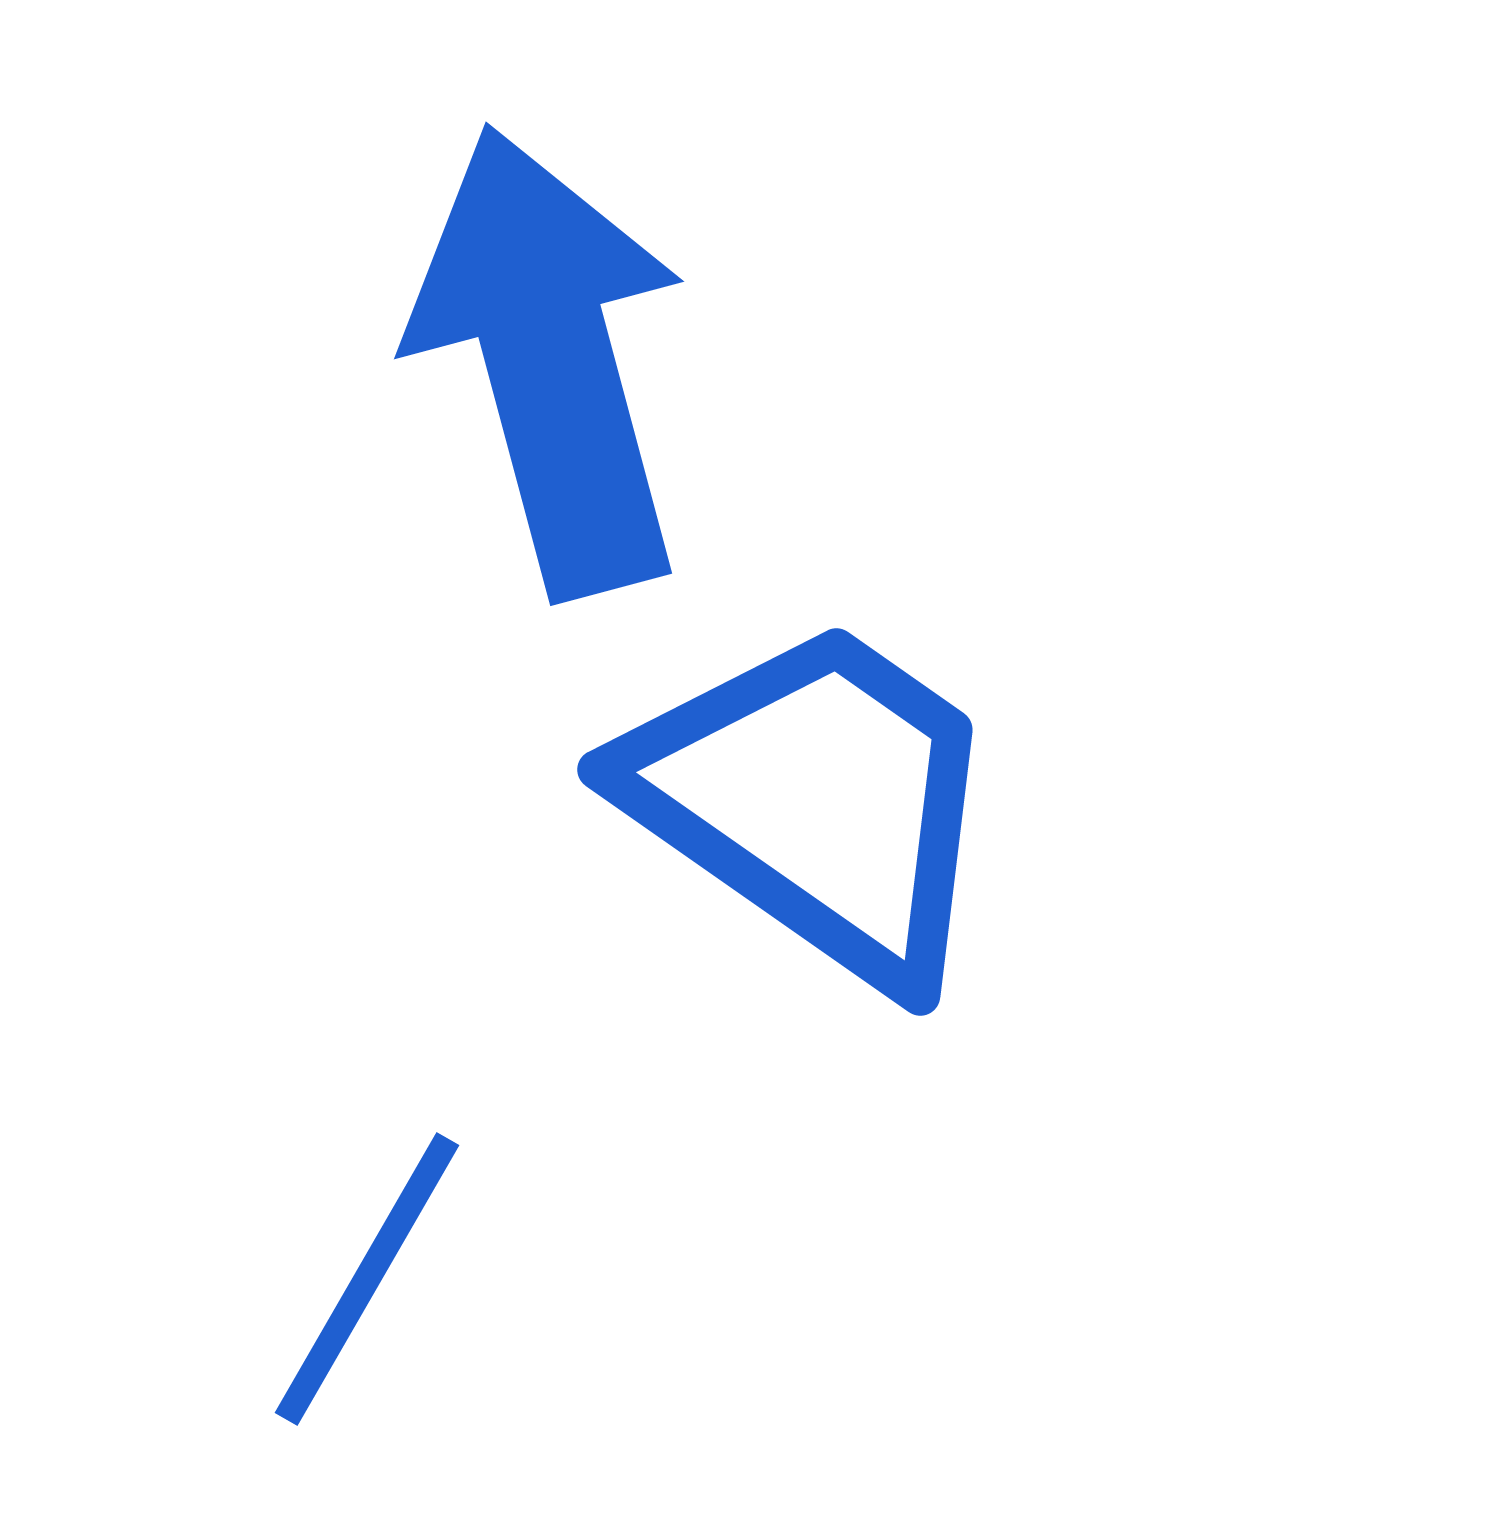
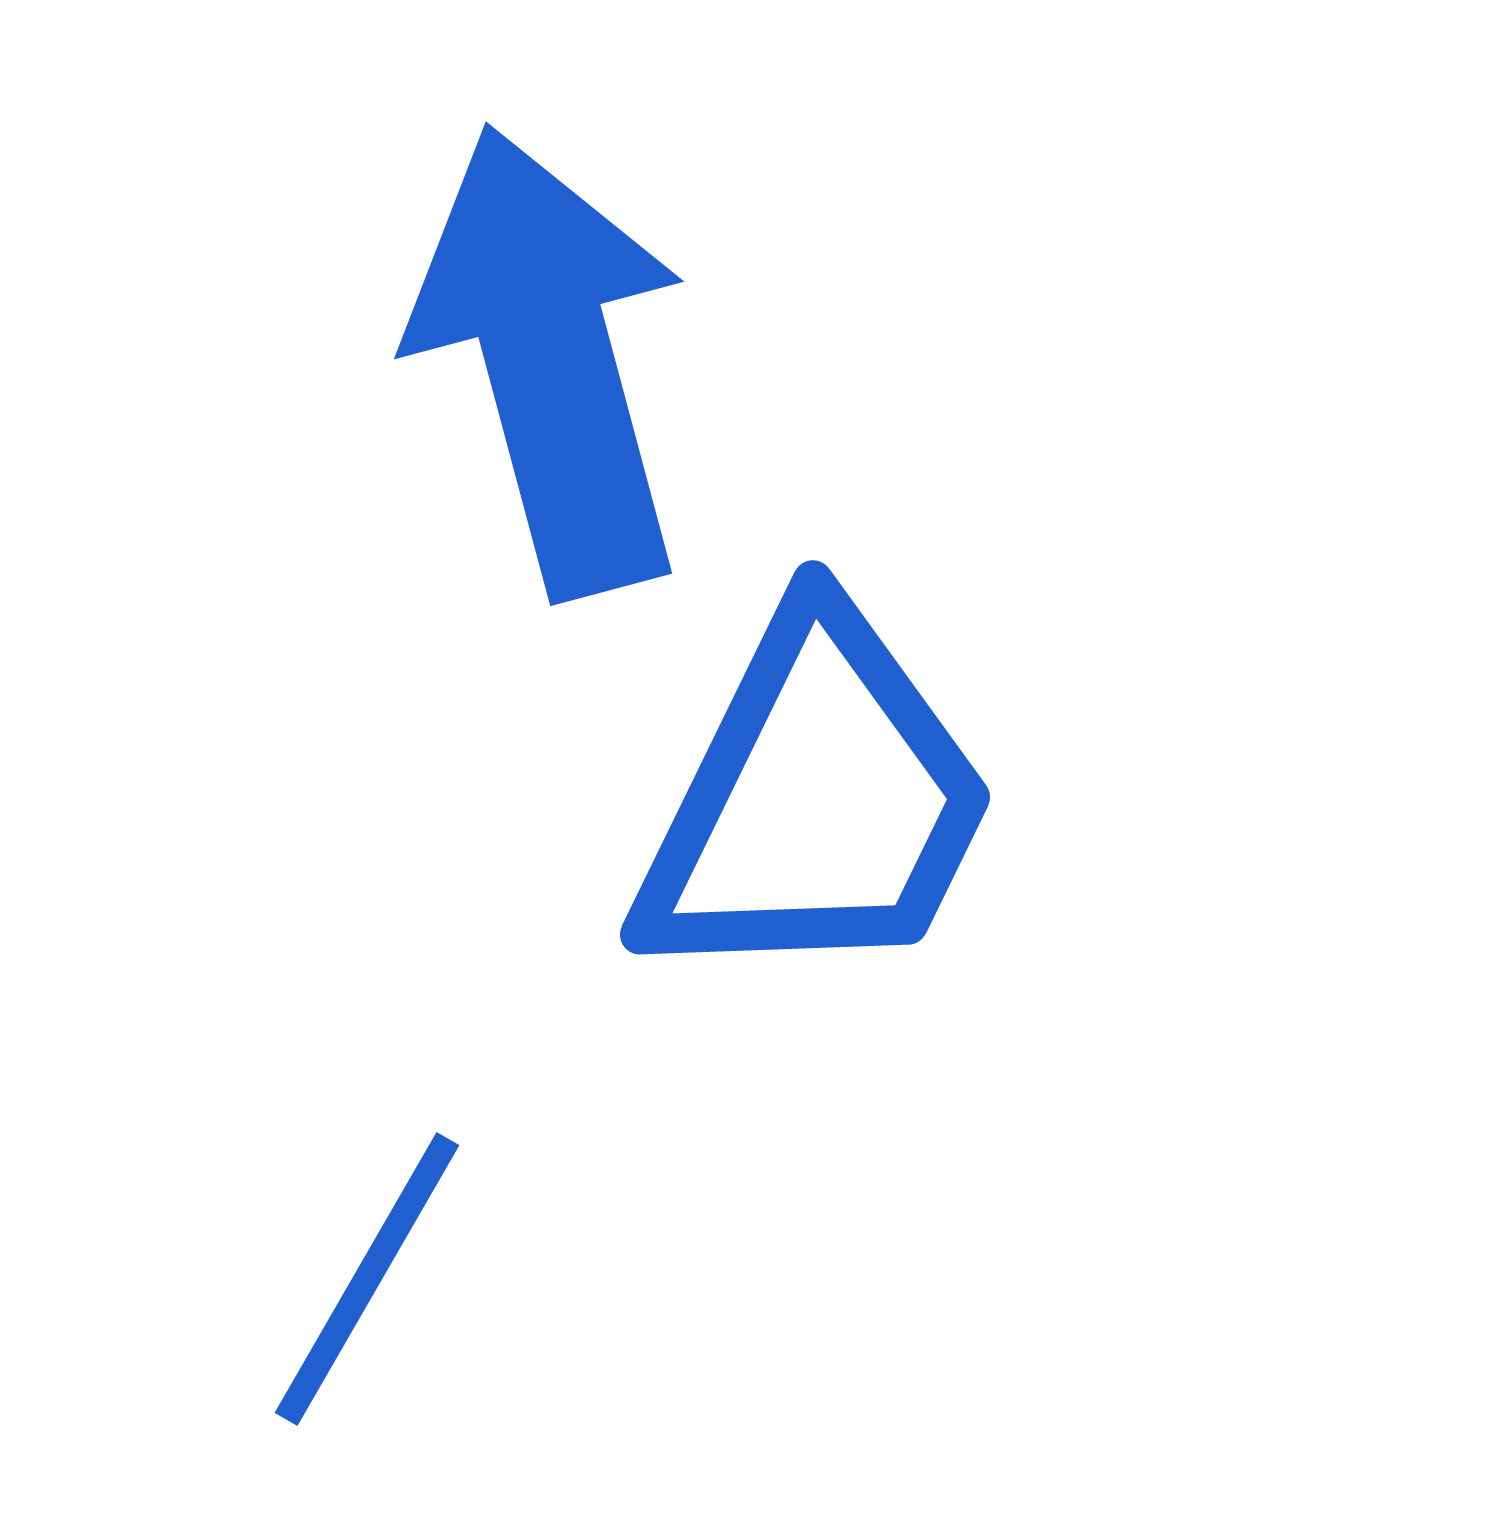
blue trapezoid: rotated 81 degrees clockwise
